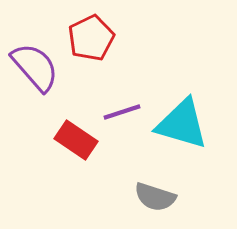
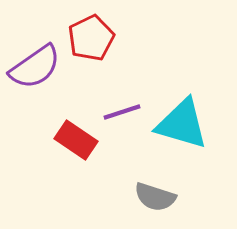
purple semicircle: rotated 96 degrees clockwise
